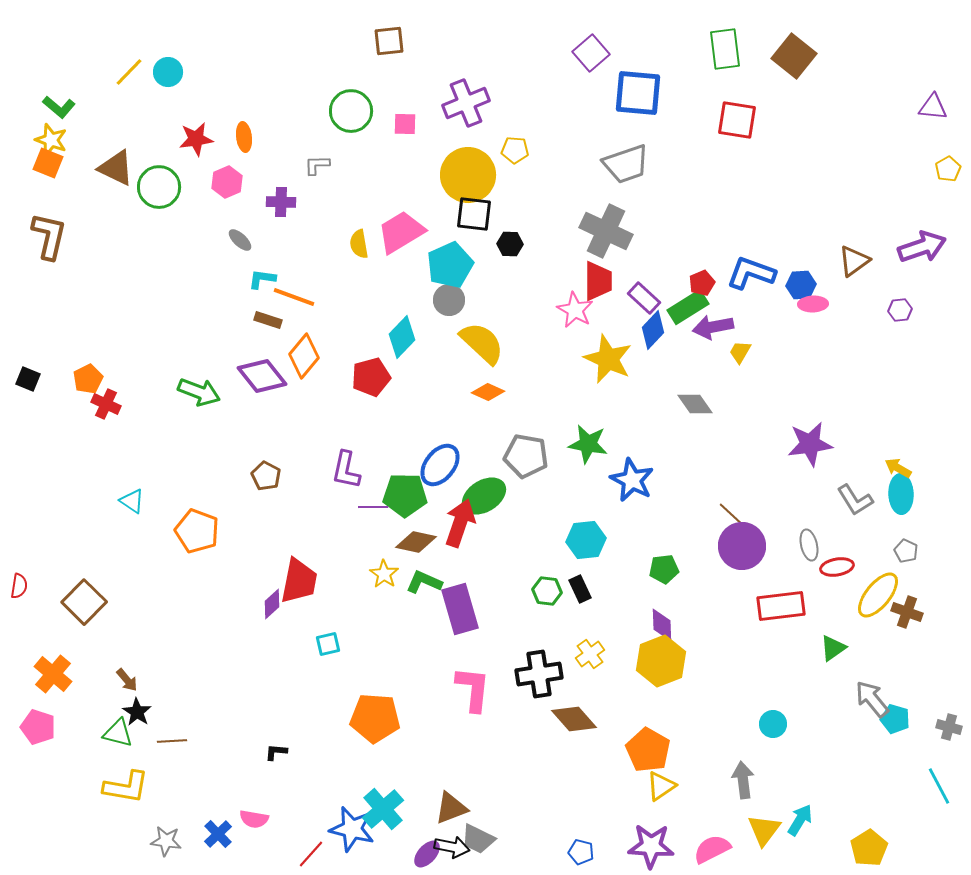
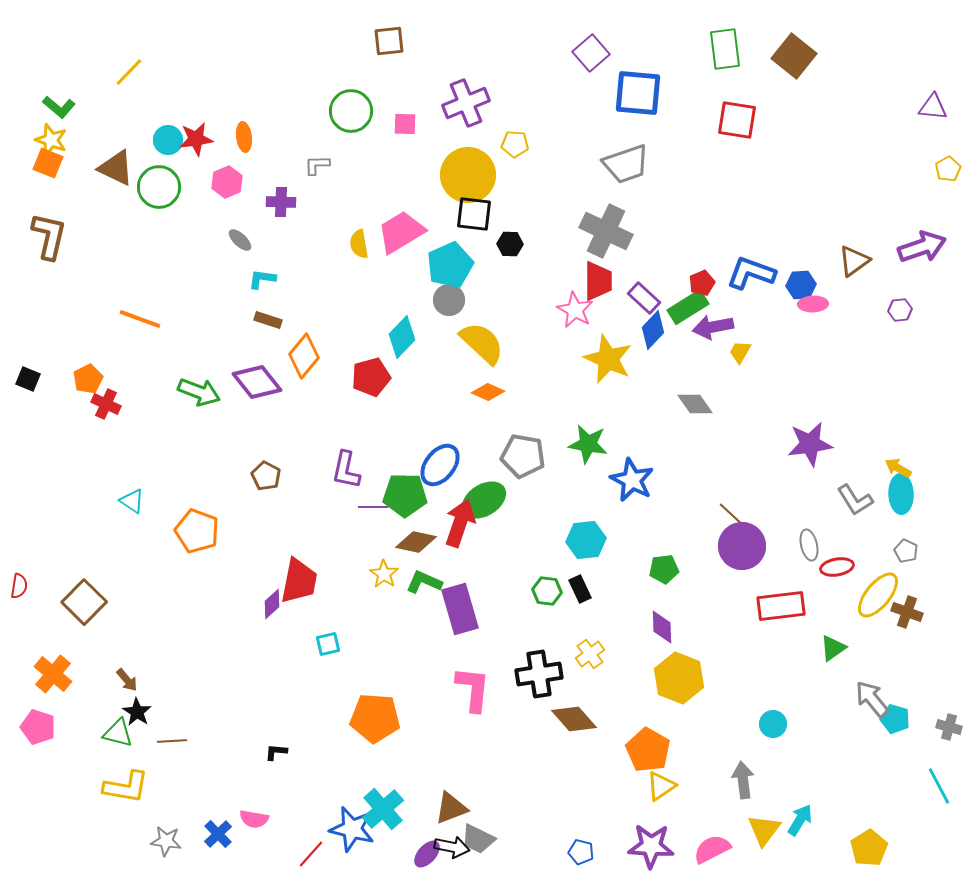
cyan circle at (168, 72): moved 68 px down
yellow pentagon at (515, 150): moved 6 px up
orange line at (294, 297): moved 154 px left, 22 px down
purple diamond at (262, 376): moved 5 px left, 6 px down
gray pentagon at (526, 456): moved 3 px left
green ellipse at (484, 496): moved 4 px down
purple diamond at (662, 625): moved 2 px down
yellow hexagon at (661, 661): moved 18 px right, 17 px down; rotated 18 degrees counterclockwise
